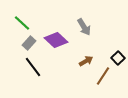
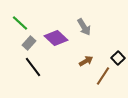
green line: moved 2 px left
purple diamond: moved 2 px up
